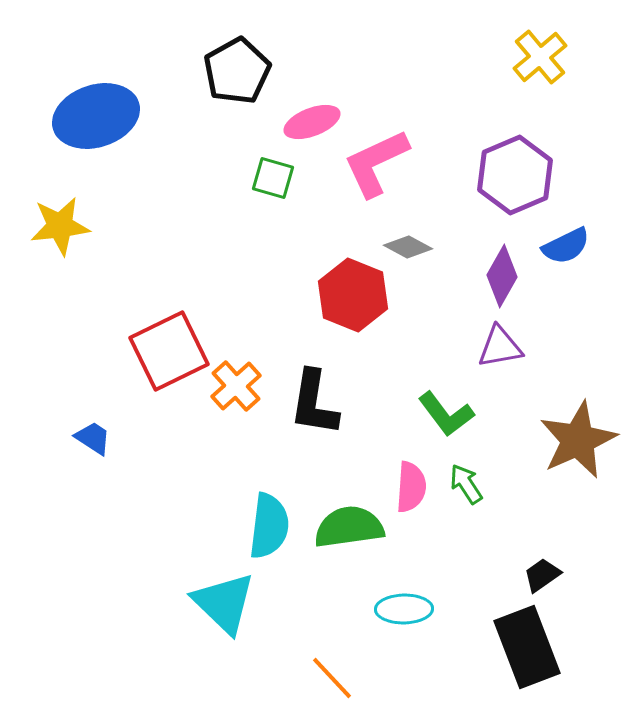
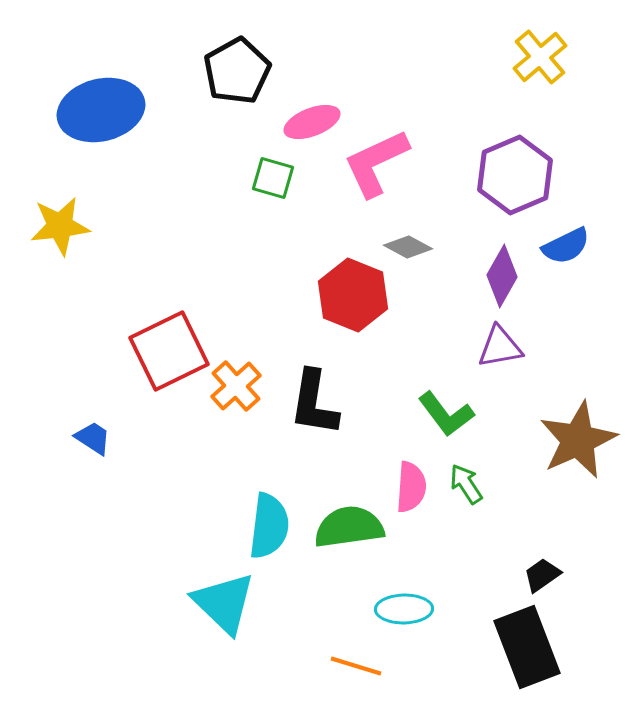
blue ellipse: moved 5 px right, 6 px up; rotated 4 degrees clockwise
orange line: moved 24 px right, 12 px up; rotated 30 degrees counterclockwise
